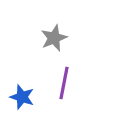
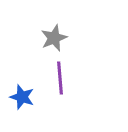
purple line: moved 4 px left, 5 px up; rotated 16 degrees counterclockwise
